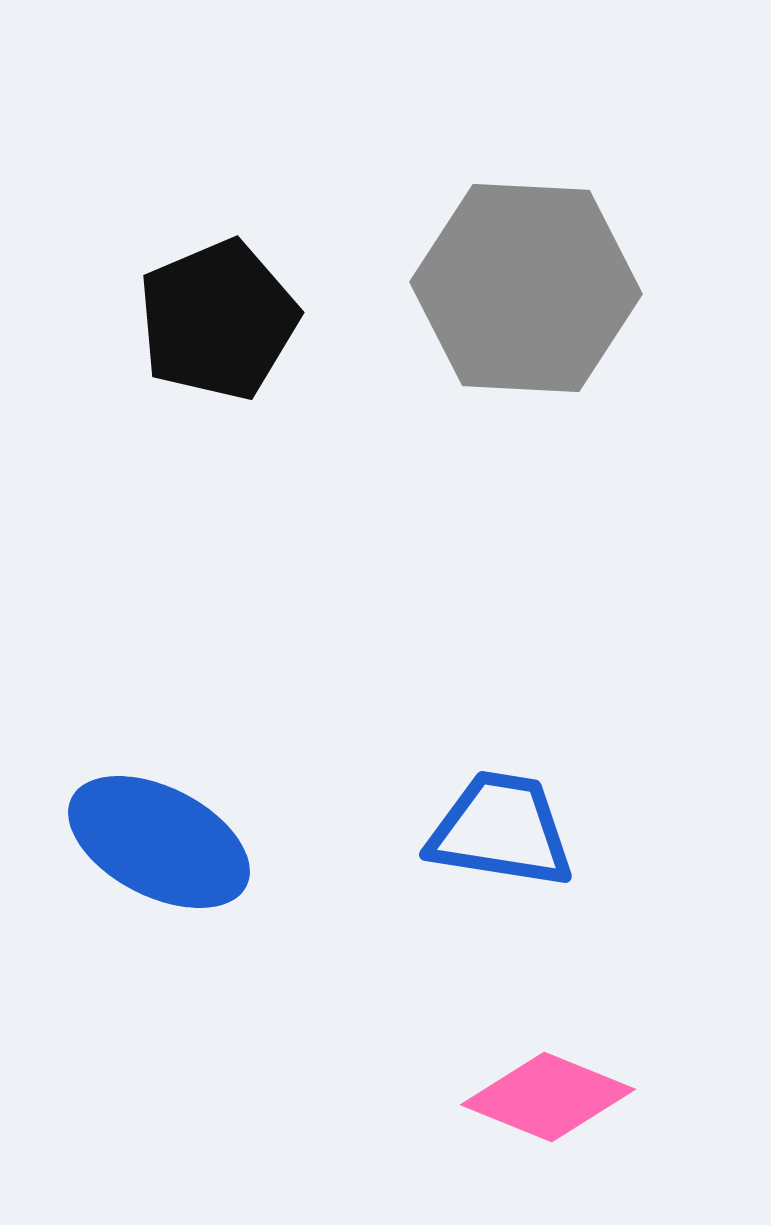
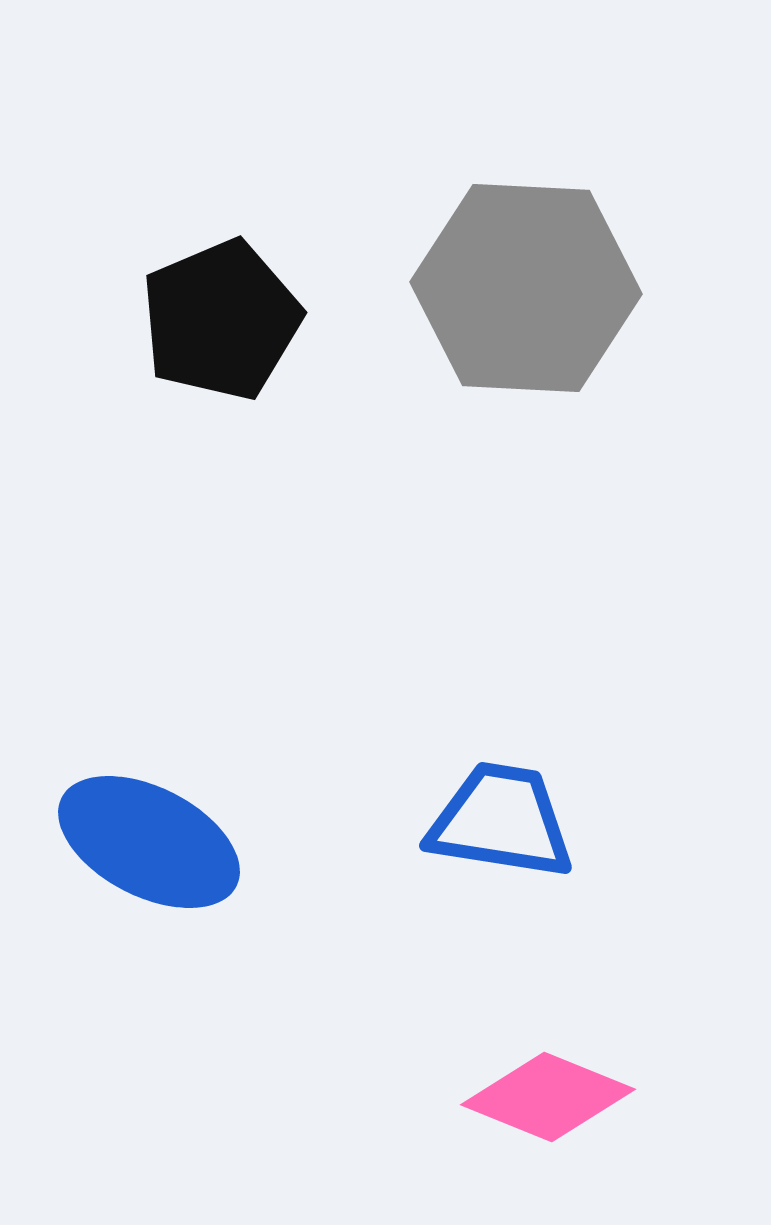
black pentagon: moved 3 px right
blue trapezoid: moved 9 px up
blue ellipse: moved 10 px left
